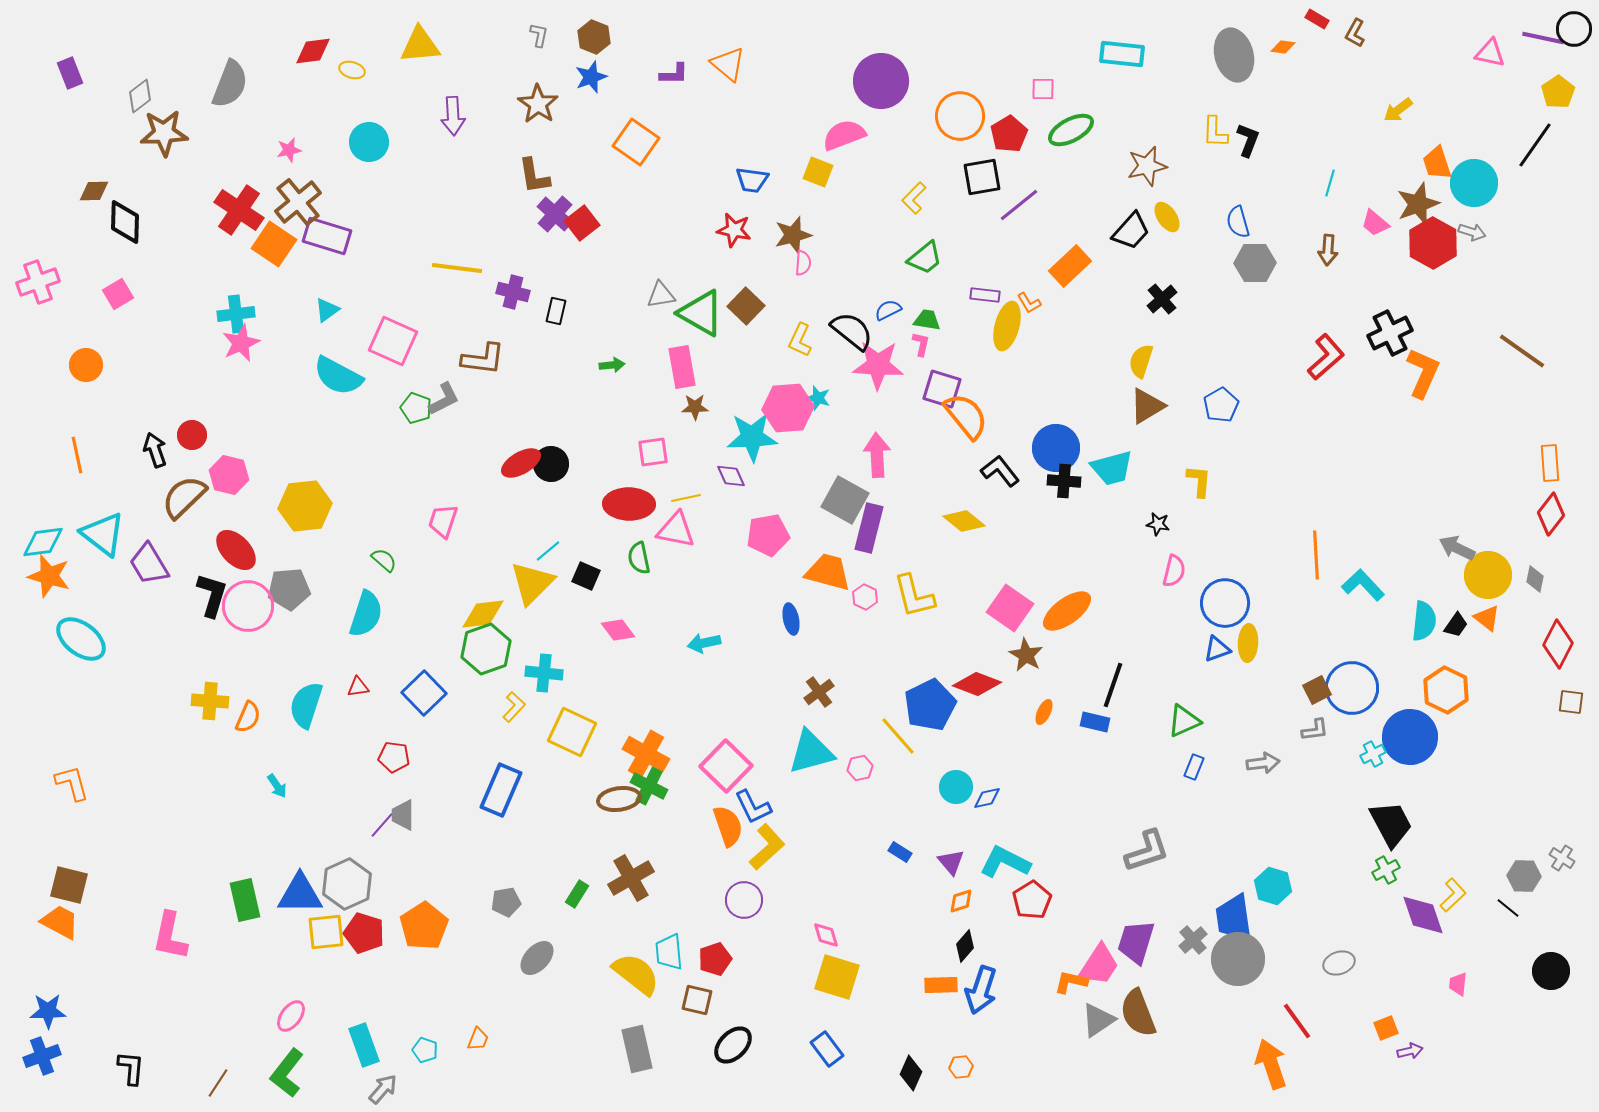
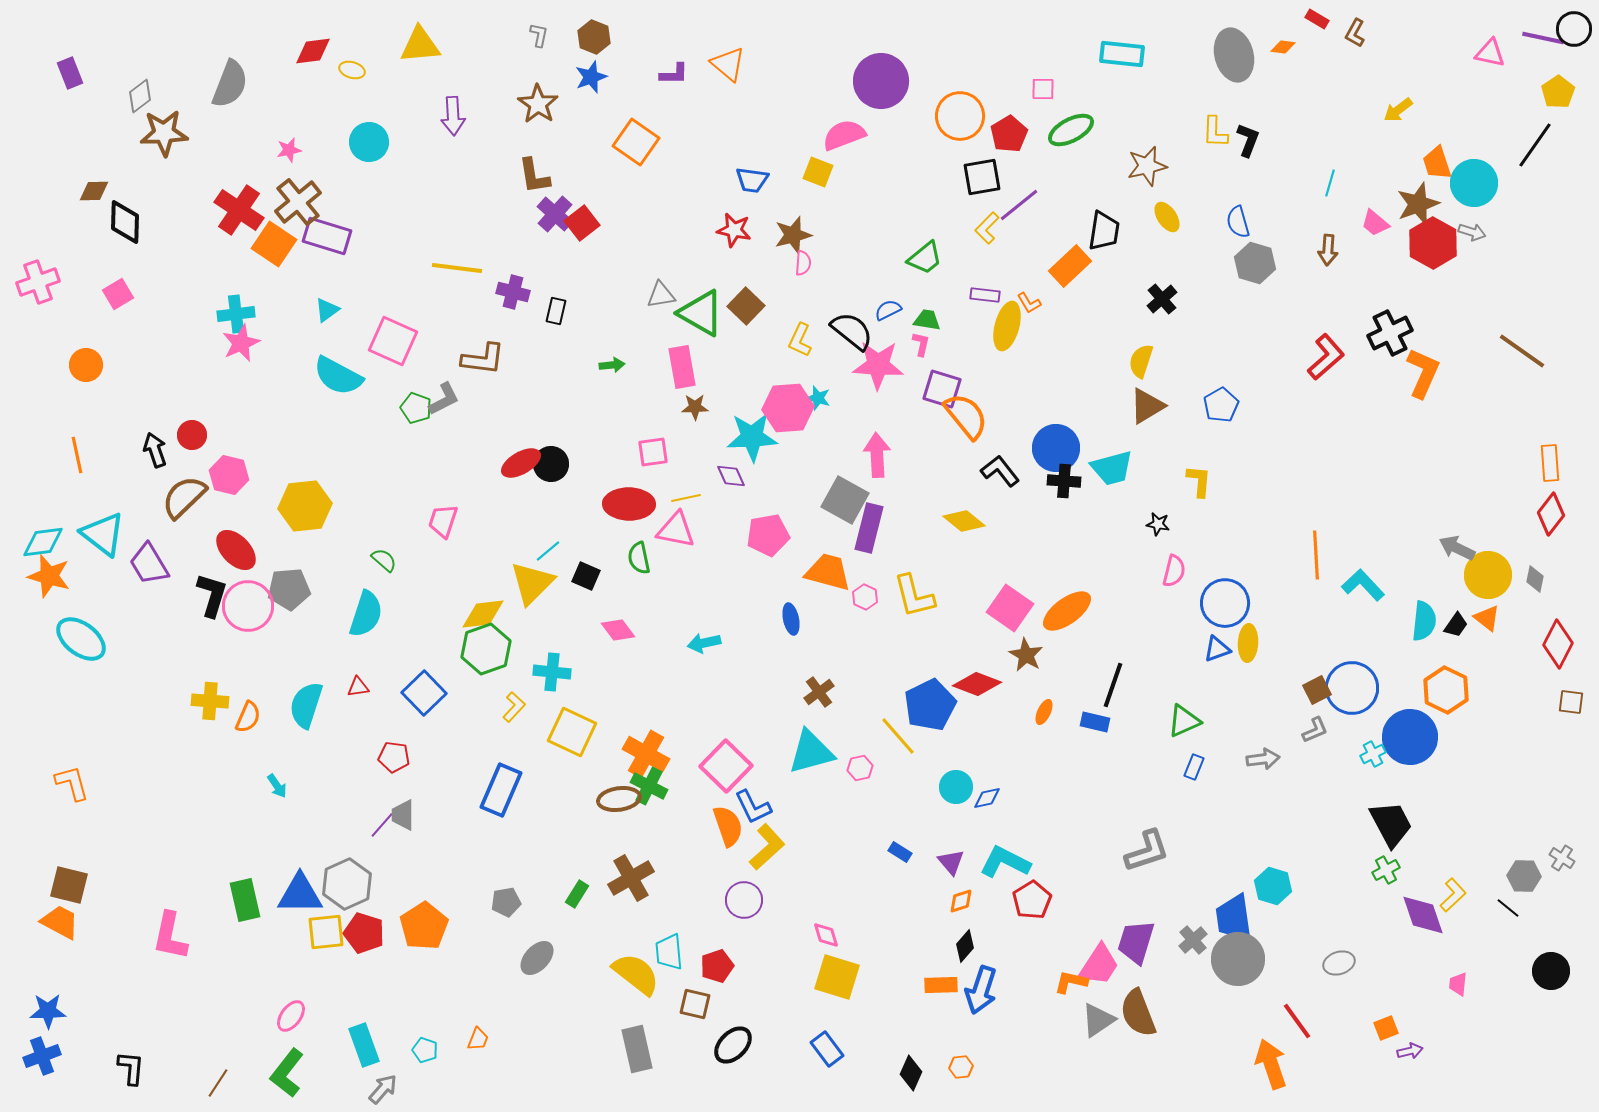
yellow L-shape at (914, 198): moved 73 px right, 30 px down
black trapezoid at (1131, 231): moved 27 px left; rotated 33 degrees counterclockwise
gray hexagon at (1255, 263): rotated 18 degrees clockwise
cyan cross at (544, 673): moved 8 px right, 1 px up
gray L-shape at (1315, 730): rotated 16 degrees counterclockwise
gray arrow at (1263, 763): moved 4 px up
red pentagon at (715, 959): moved 2 px right, 7 px down
brown square at (697, 1000): moved 2 px left, 4 px down
